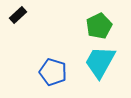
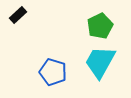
green pentagon: moved 1 px right
